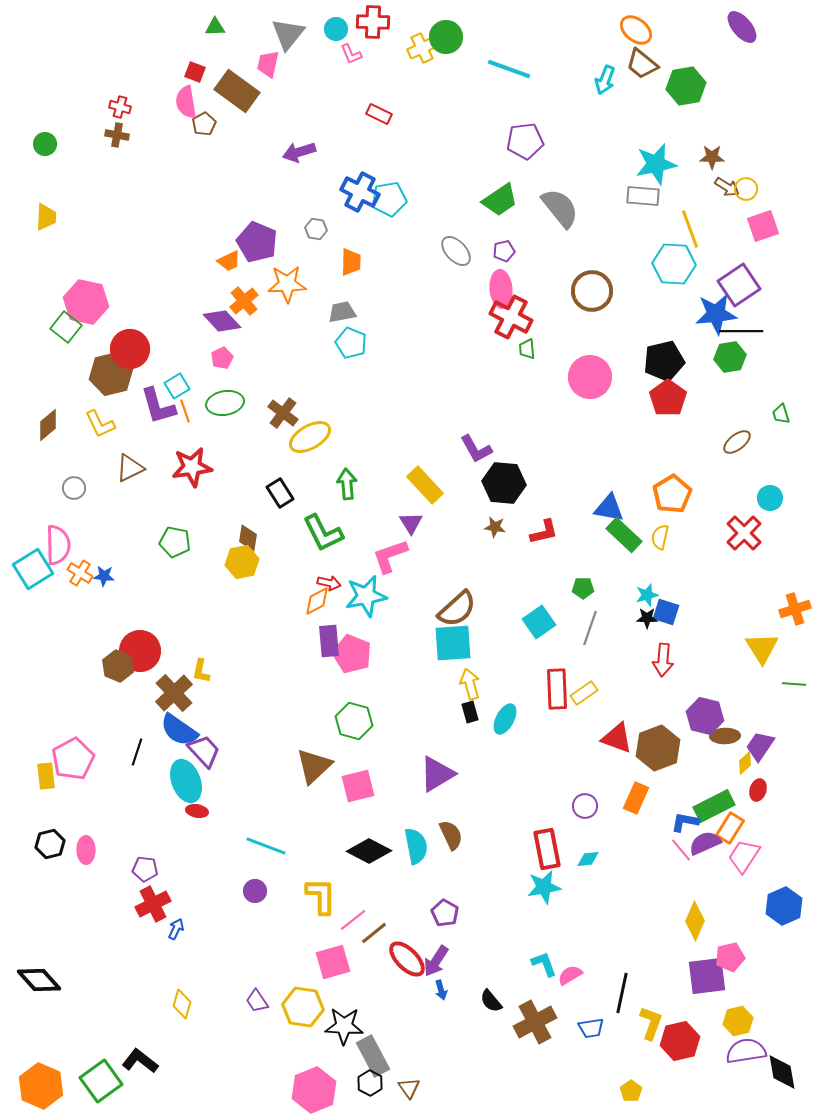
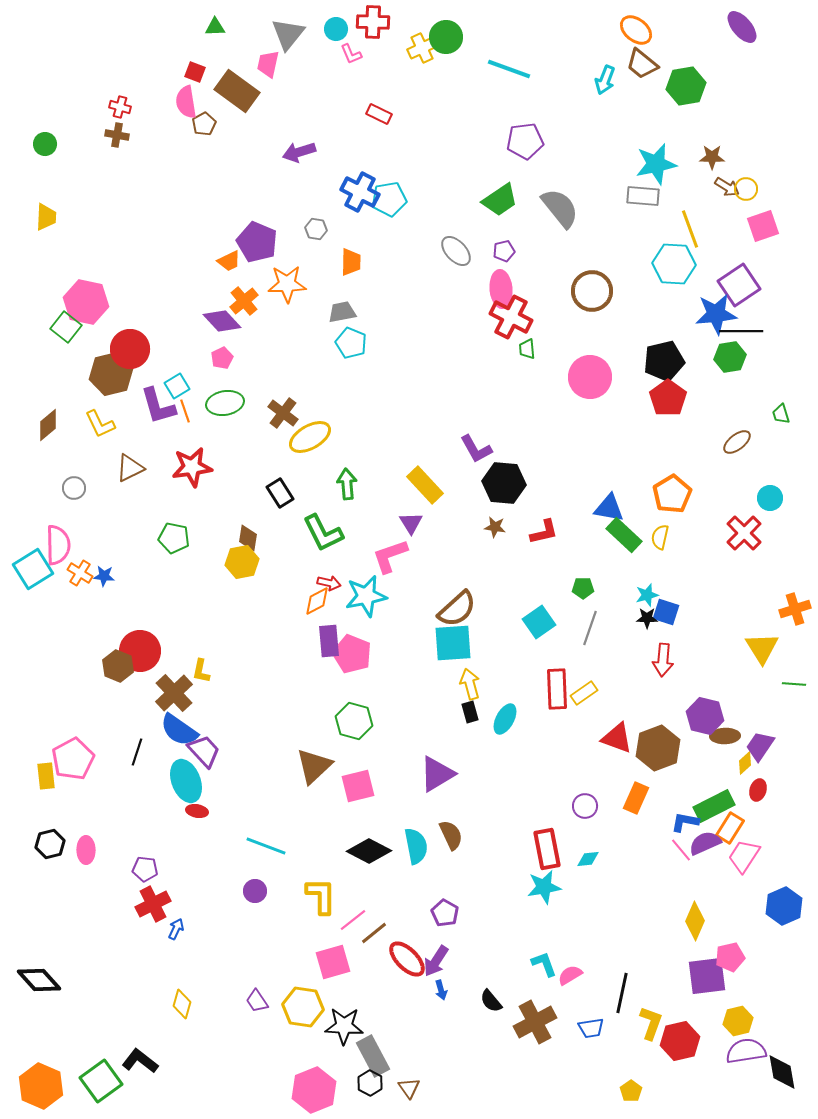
green pentagon at (175, 542): moved 1 px left, 4 px up
